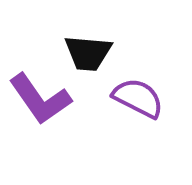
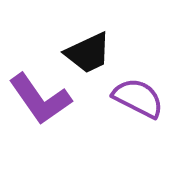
black trapezoid: rotated 30 degrees counterclockwise
